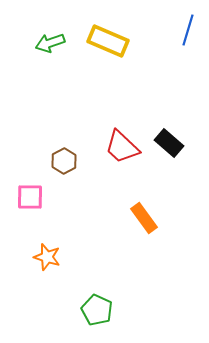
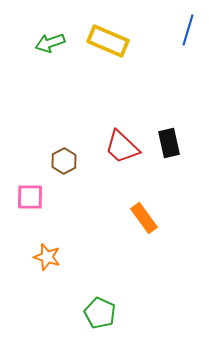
black rectangle: rotated 36 degrees clockwise
green pentagon: moved 3 px right, 3 px down
